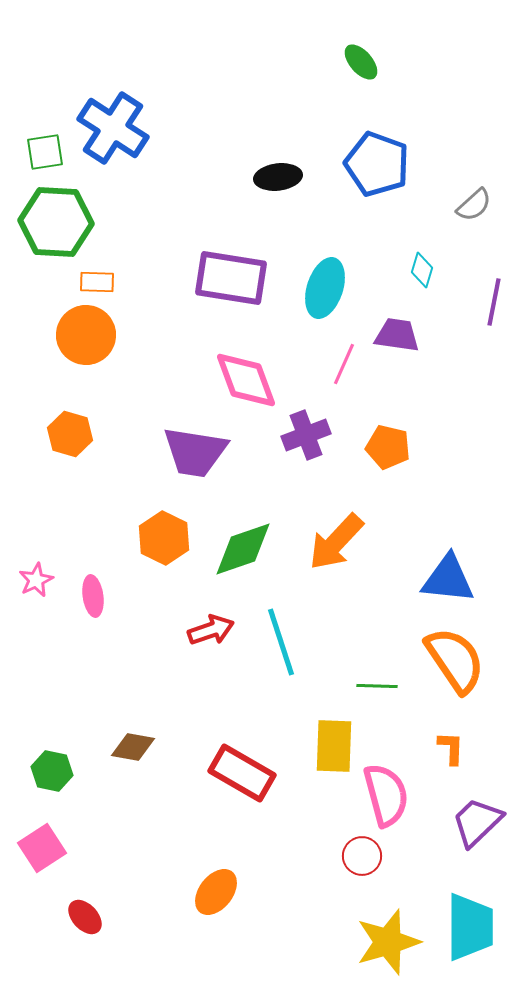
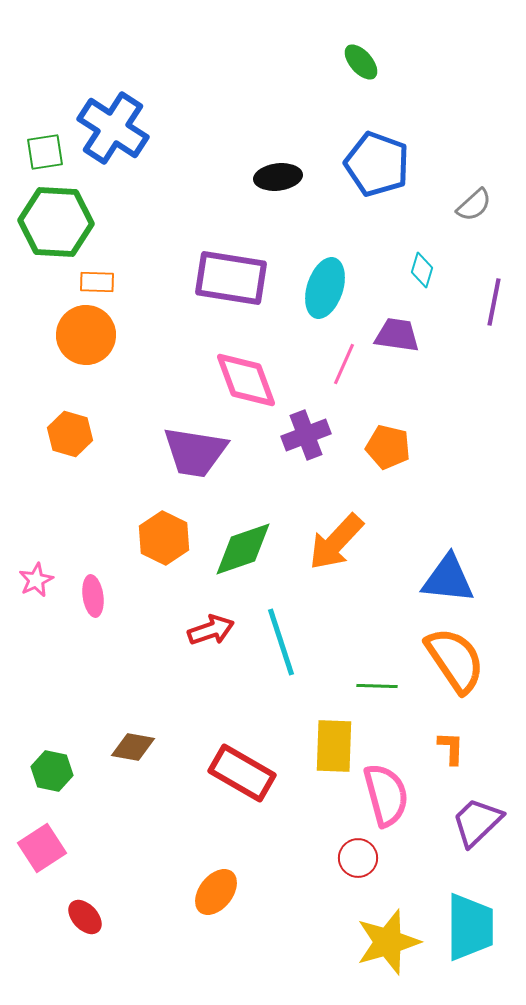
red circle at (362, 856): moved 4 px left, 2 px down
